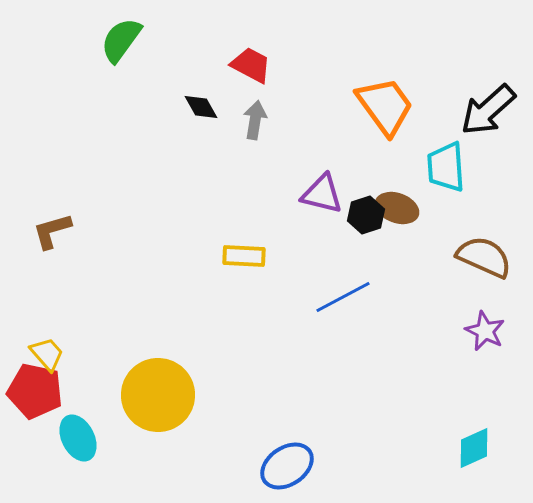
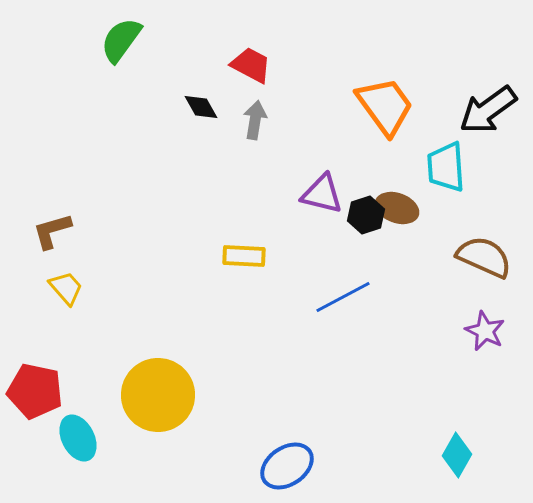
black arrow: rotated 6 degrees clockwise
yellow trapezoid: moved 19 px right, 66 px up
cyan diamond: moved 17 px left, 7 px down; rotated 36 degrees counterclockwise
